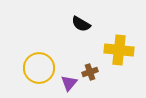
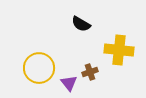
purple triangle: rotated 18 degrees counterclockwise
